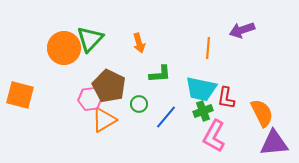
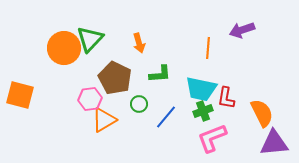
brown pentagon: moved 6 px right, 8 px up
pink L-shape: moved 2 px left, 2 px down; rotated 40 degrees clockwise
